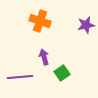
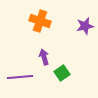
purple star: moved 1 px left, 1 px down
